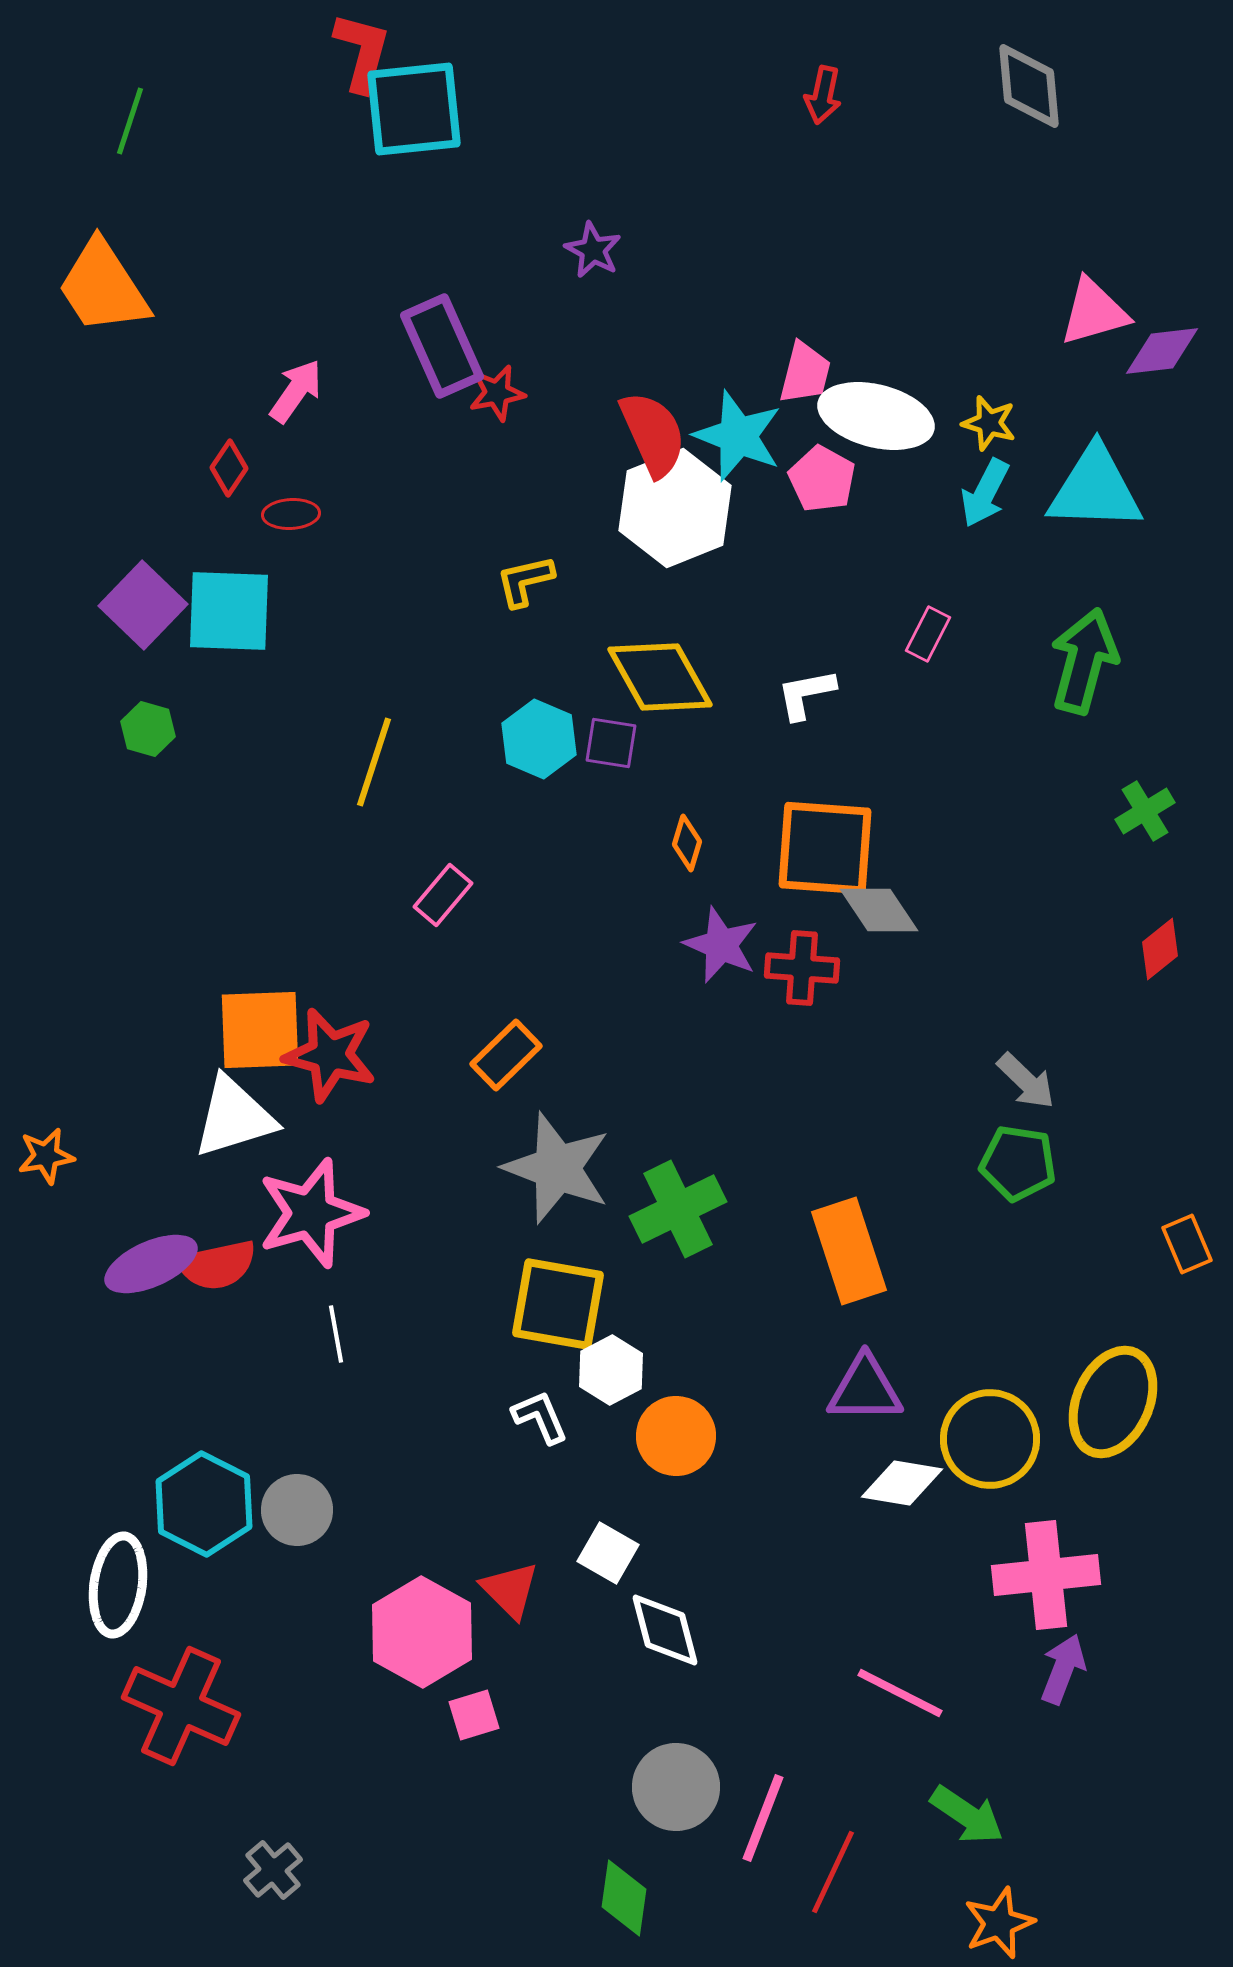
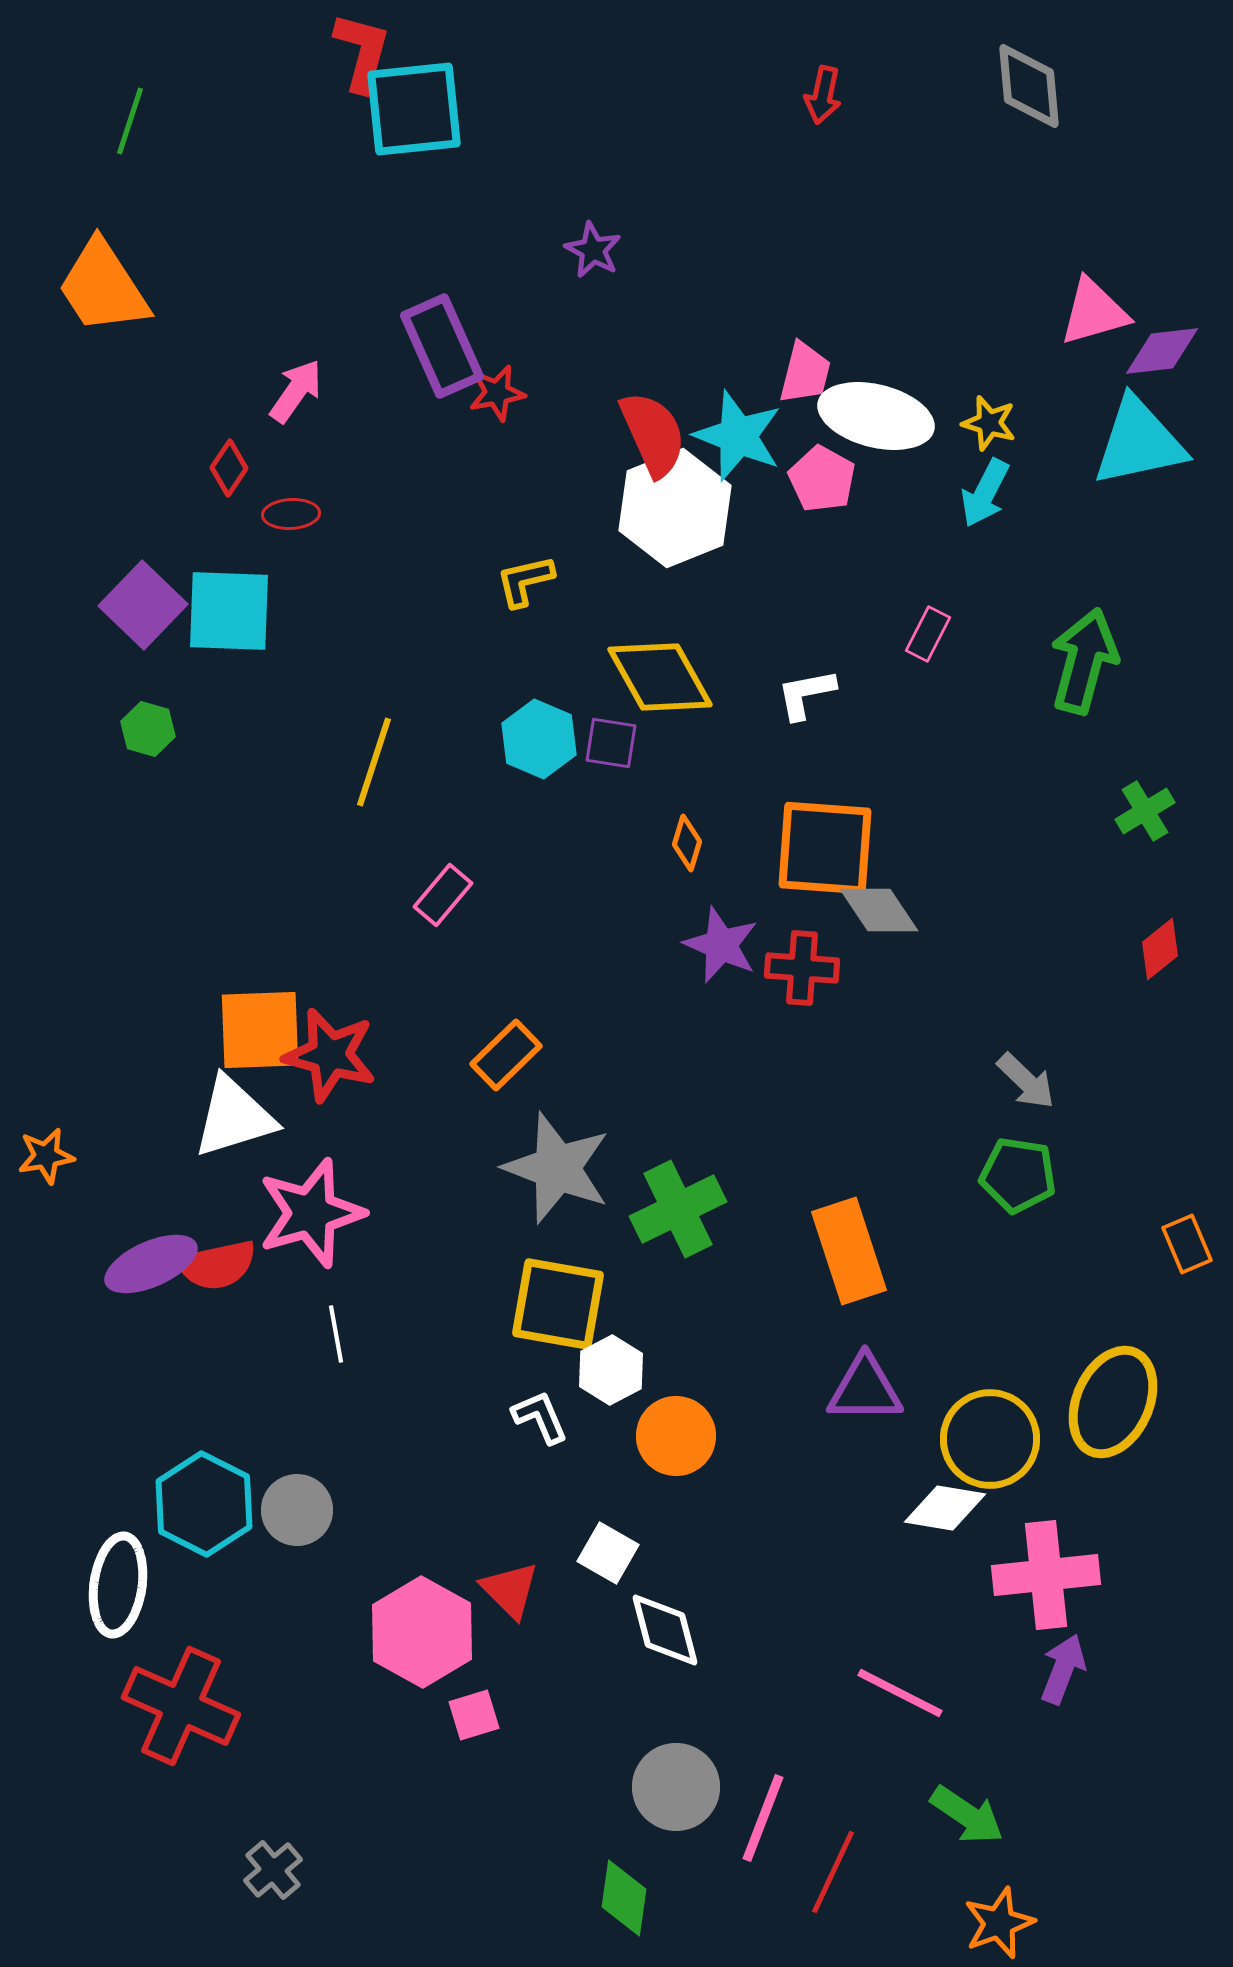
cyan triangle at (1095, 489): moved 44 px right, 47 px up; rotated 14 degrees counterclockwise
green pentagon at (1018, 1163): moved 12 px down
white diamond at (902, 1483): moved 43 px right, 25 px down
